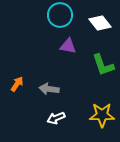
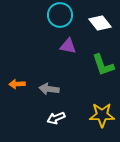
orange arrow: rotated 126 degrees counterclockwise
